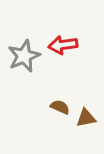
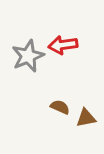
gray star: moved 4 px right
